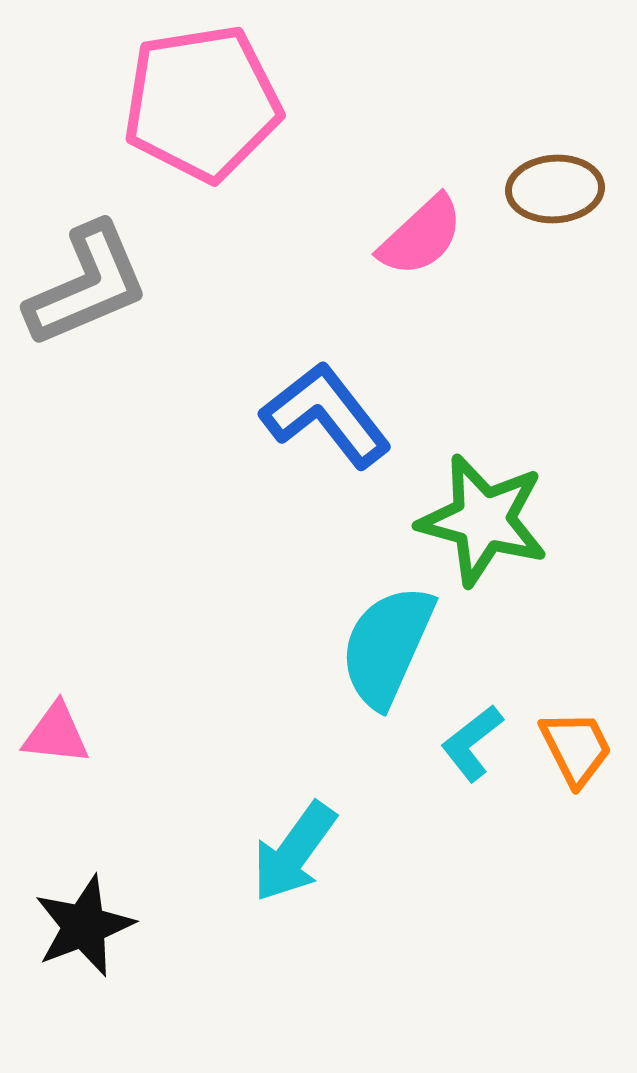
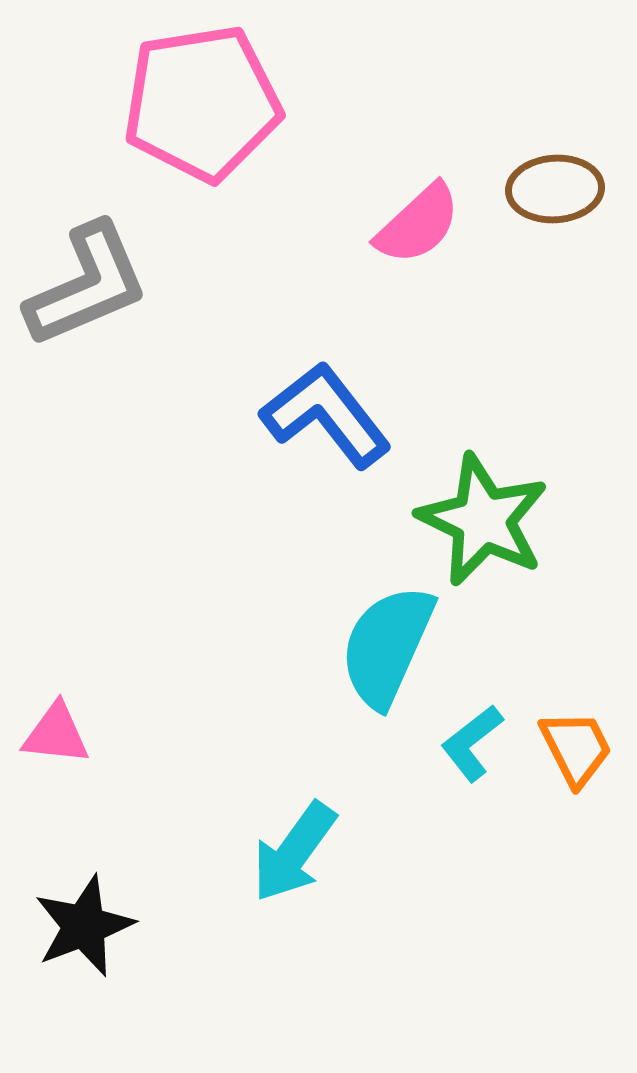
pink semicircle: moved 3 px left, 12 px up
green star: rotated 11 degrees clockwise
